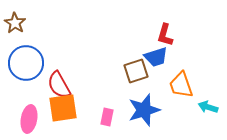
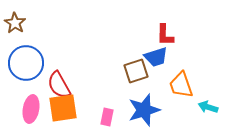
red L-shape: rotated 15 degrees counterclockwise
pink ellipse: moved 2 px right, 10 px up
